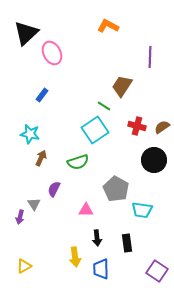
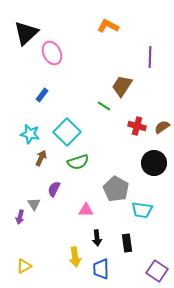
cyan square: moved 28 px left, 2 px down; rotated 12 degrees counterclockwise
black circle: moved 3 px down
